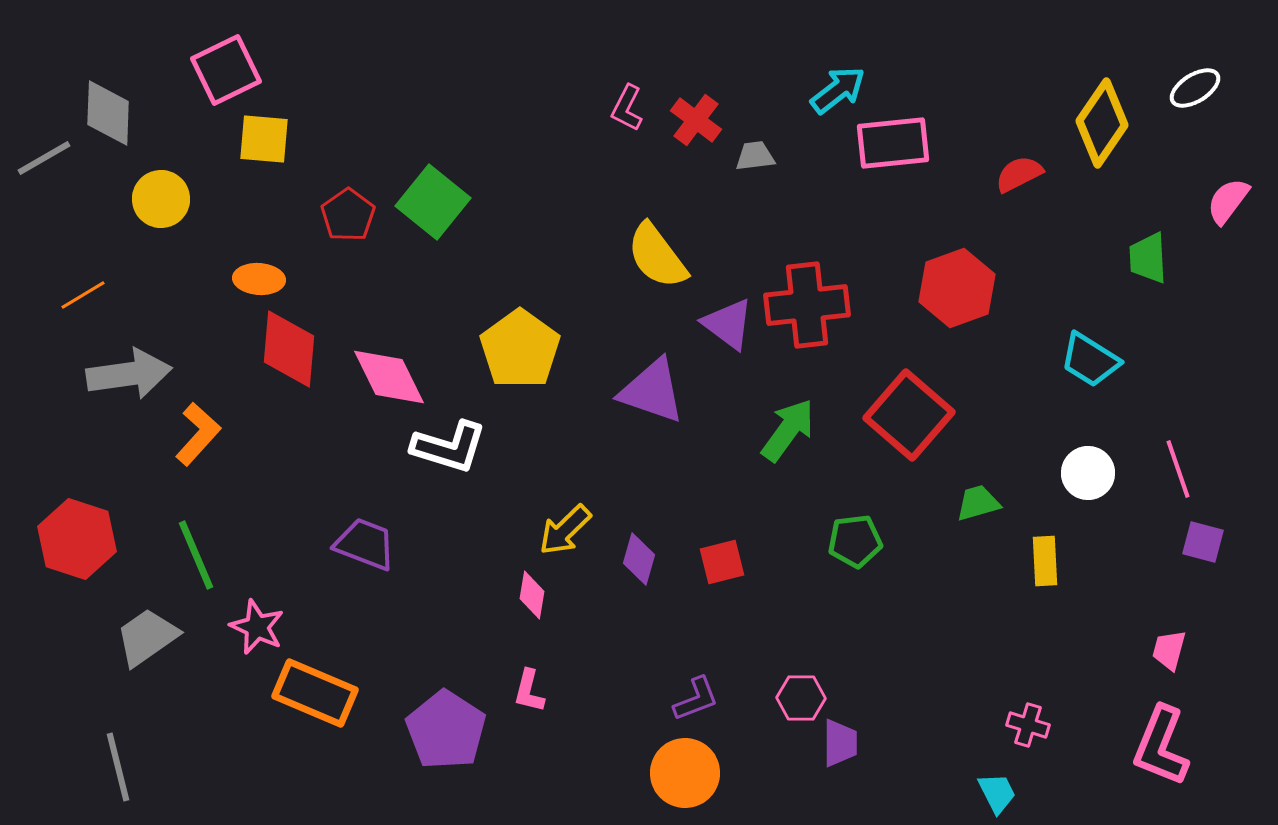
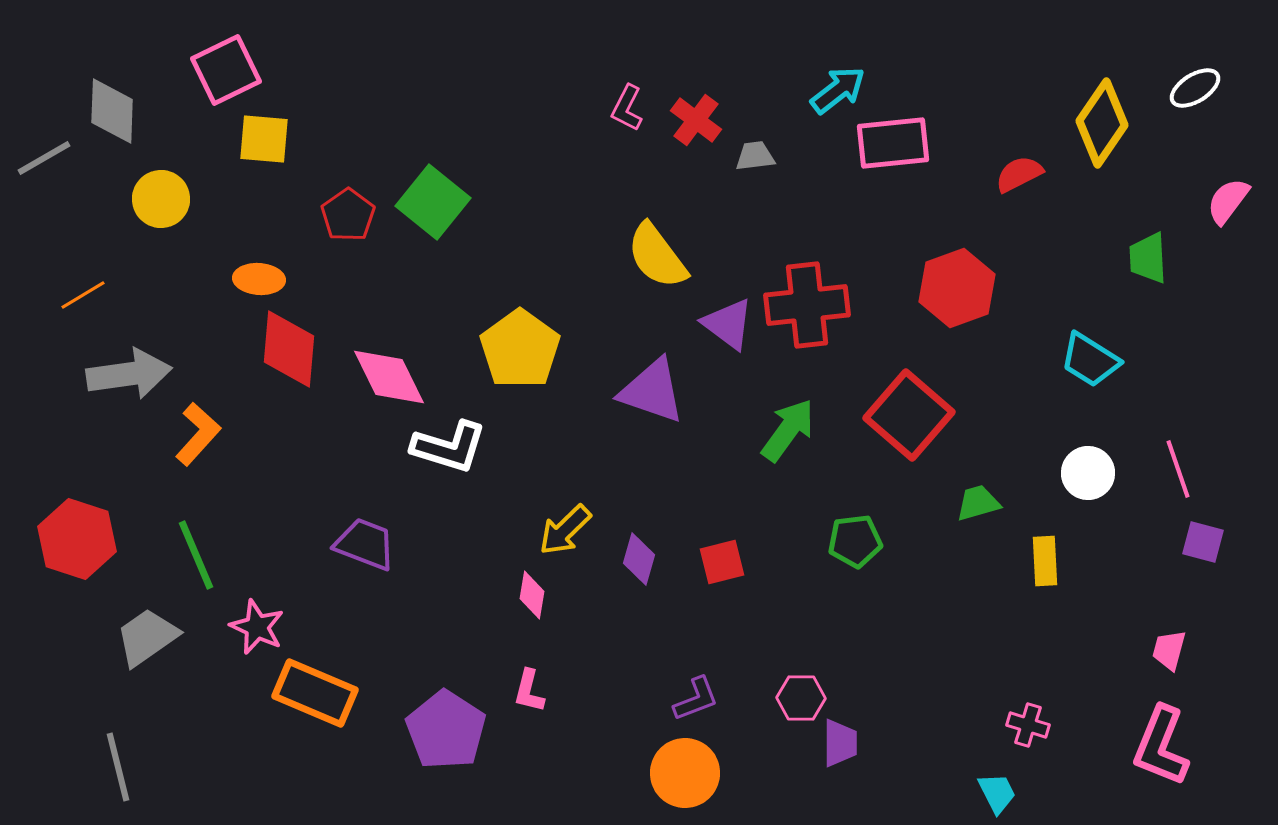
gray diamond at (108, 113): moved 4 px right, 2 px up
